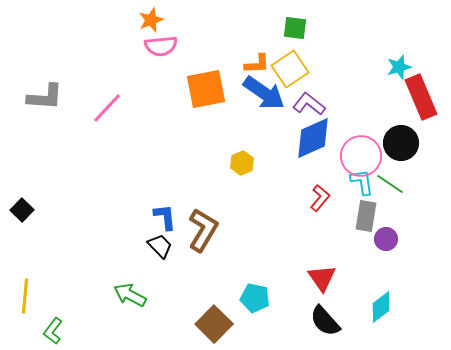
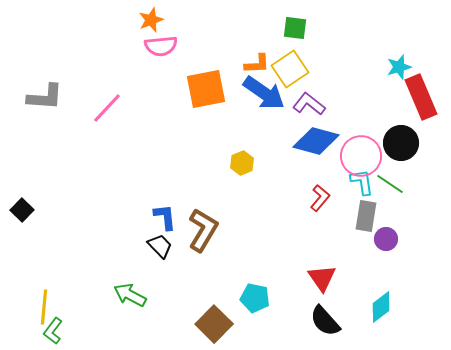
blue diamond: moved 3 px right, 3 px down; rotated 39 degrees clockwise
yellow line: moved 19 px right, 11 px down
